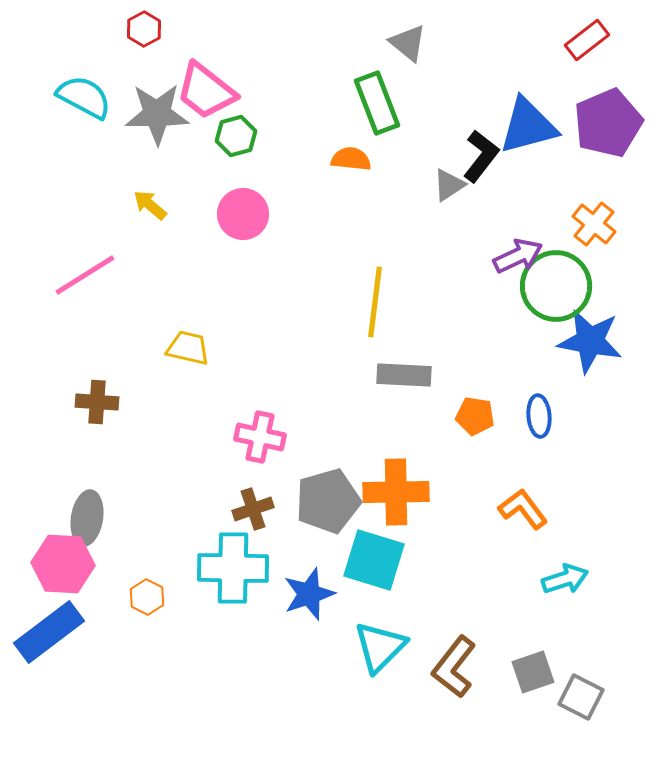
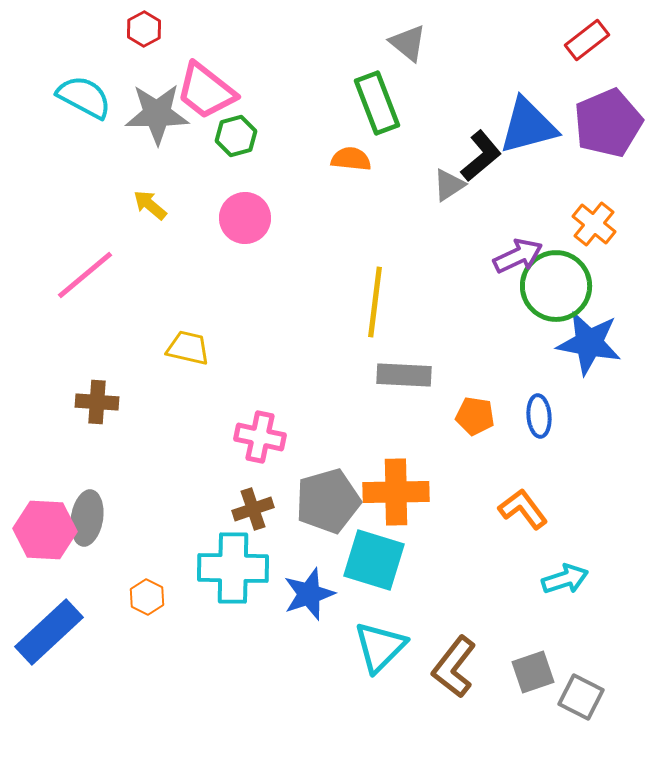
black L-shape at (481, 156): rotated 12 degrees clockwise
pink circle at (243, 214): moved 2 px right, 4 px down
pink line at (85, 275): rotated 8 degrees counterclockwise
blue star at (590, 341): moved 1 px left, 2 px down
pink hexagon at (63, 564): moved 18 px left, 34 px up
blue rectangle at (49, 632): rotated 6 degrees counterclockwise
